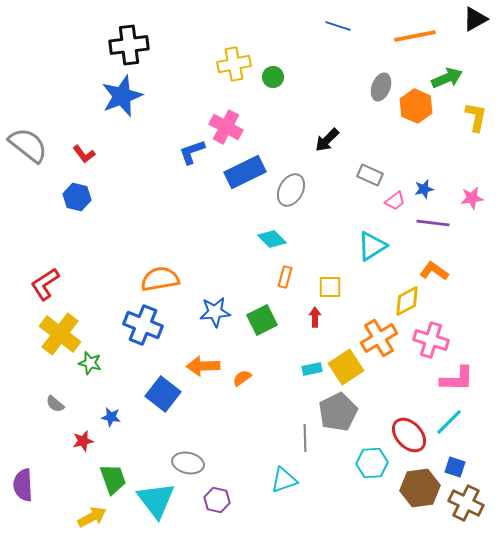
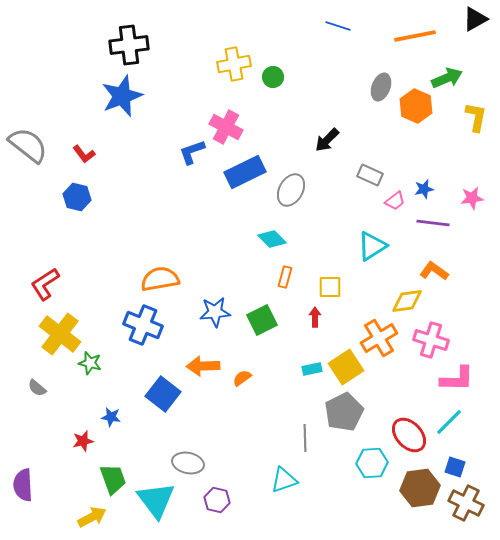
yellow diamond at (407, 301): rotated 20 degrees clockwise
gray semicircle at (55, 404): moved 18 px left, 16 px up
gray pentagon at (338, 412): moved 6 px right
